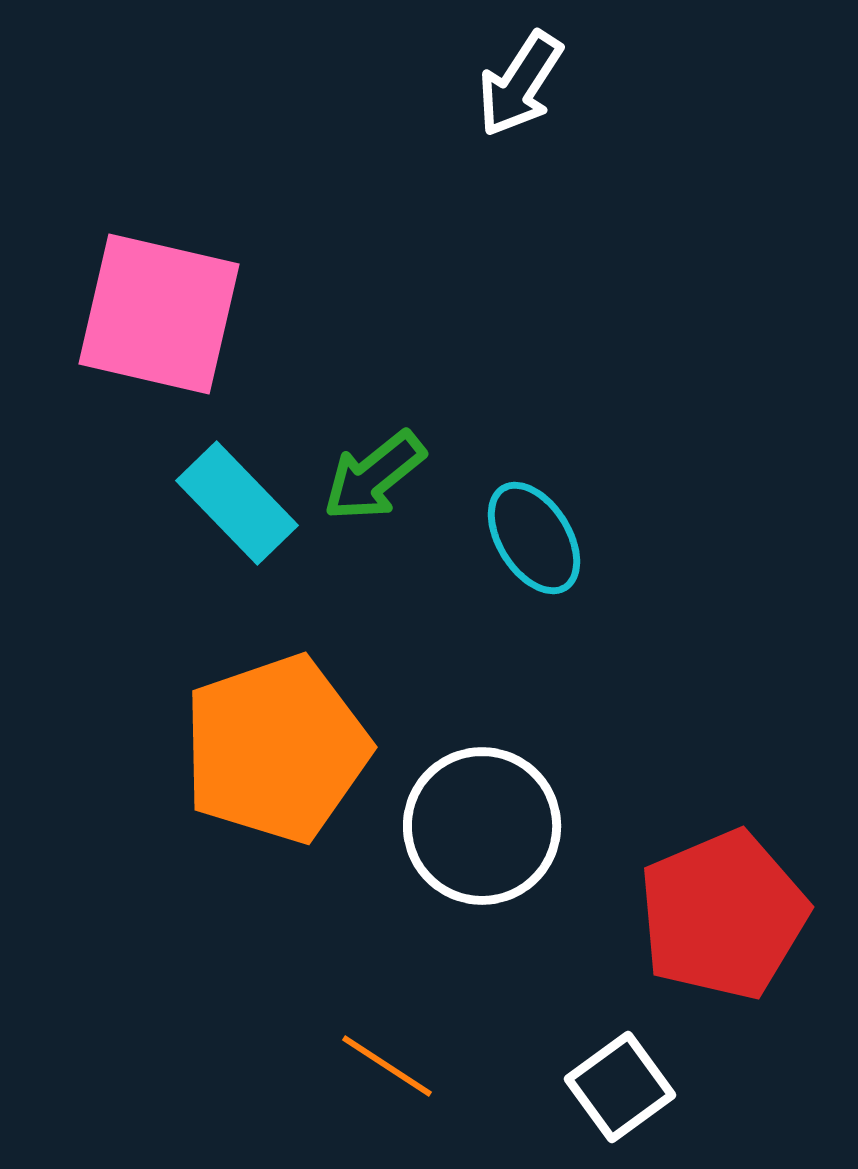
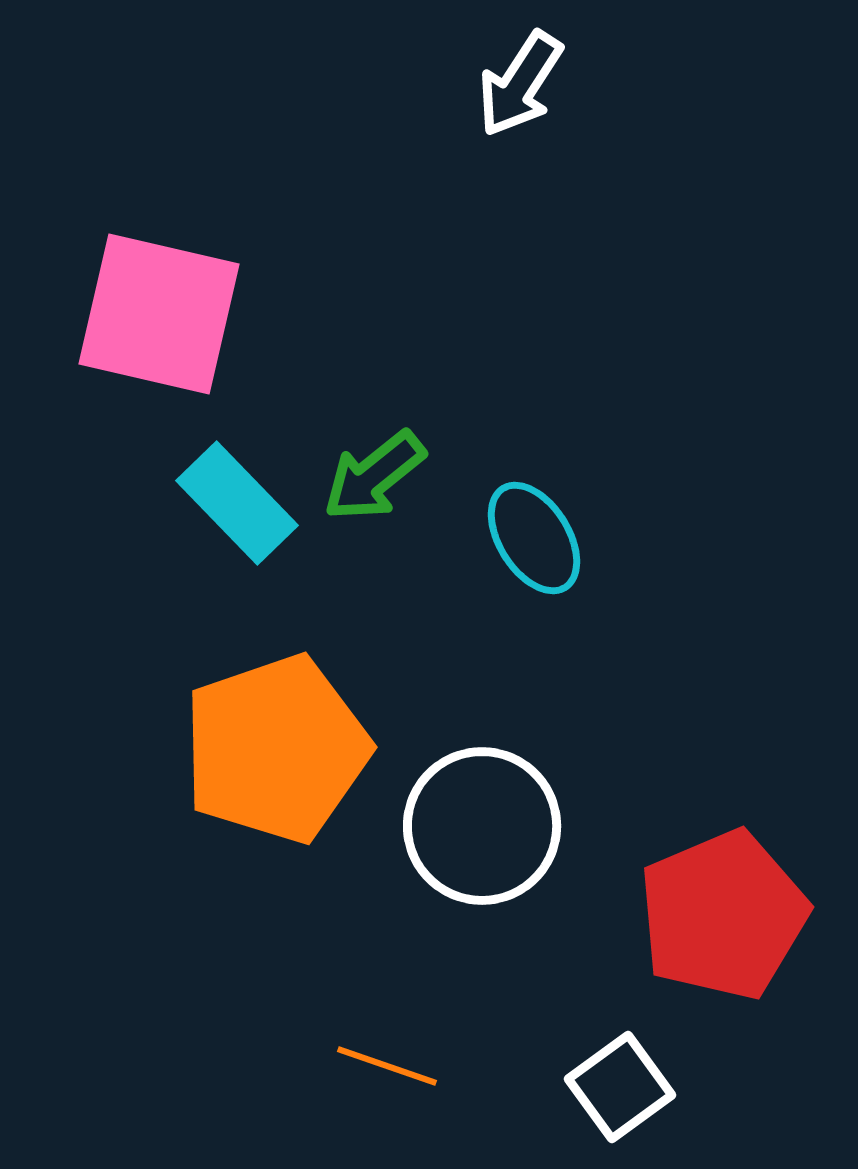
orange line: rotated 14 degrees counterclockwise
